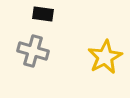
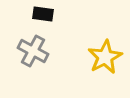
gray cross: rotated 12 degrees clockwise
